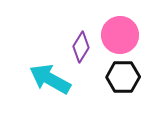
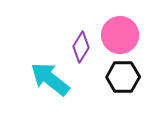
cyan arrow: rotated 9 degrees clockwise
